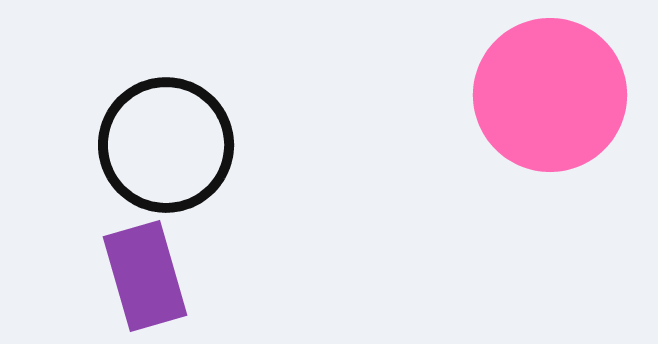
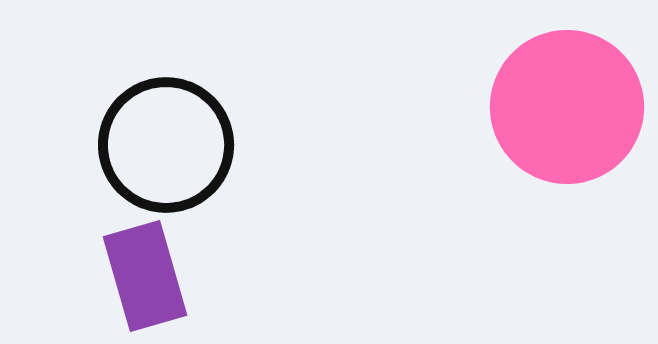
pink circle: moved 17 px right, 12 px down
